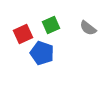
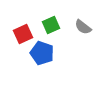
gray semicircle: moved 5 px left, 1 px up
